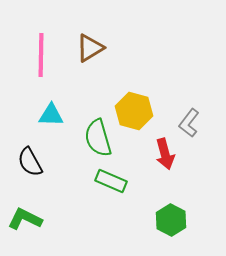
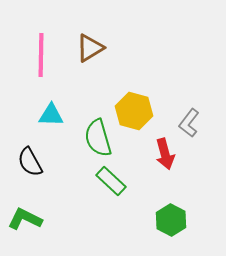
green rectangle: rotated 20 degrees clockwise
